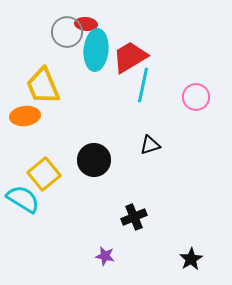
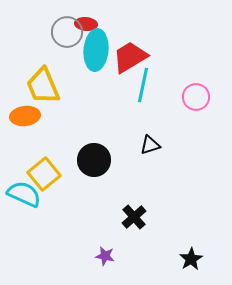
cyan semicircle: moved 1 px right, 5 px up; rotated 8 degrees counterclockwise
black cross: rotated 20 degrees counterclockwise
